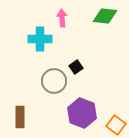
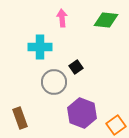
green diamond: moved 1 px right, 4 px down
cyan cross: moved 8 px down
gray circle: moved 1 px down
brown rectangle: moved 1 px down; rotated 20 degrees counterclockwise
orange square: rotated 18 degrees clockwise
